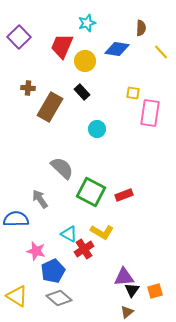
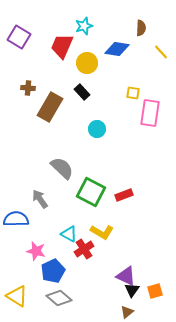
cyan star: moved 3 px left, 3 px down
purple square: rotated 15 degrees counterclockwise
yellow circle: moved 2 px right, 2 px down
purple triangle: moved 2 px right, 1 px up; rotated 30 degrees clockwise
